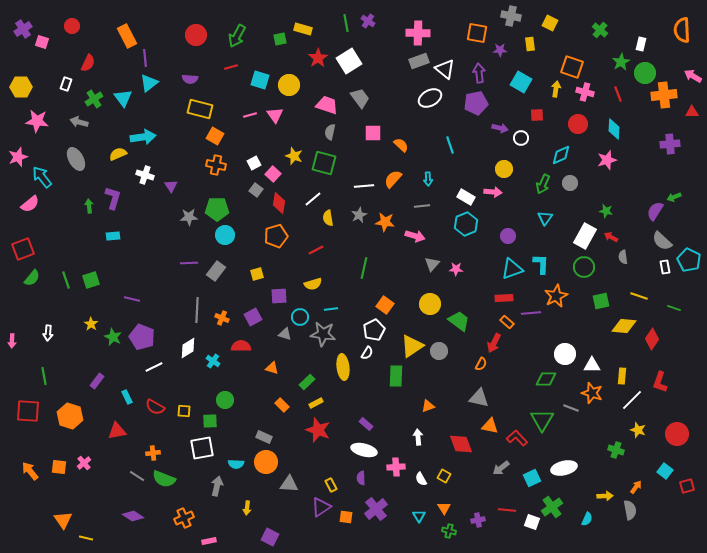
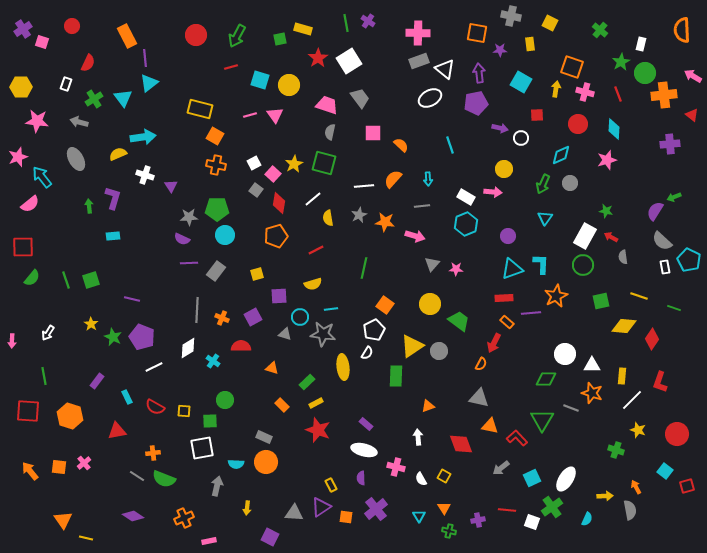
purple semicircle at (190, 79): moved 8 px left, 160 px down; rotated 21 degrees clockwise
red triangle at (692, 112): moved 3 px down; rotated 40 degrees clockwise
yellow star at (294, 156): moved 8 px down; rotated 24 degrees clockwise
red square at (23, 249): moved 2 px up; rotated 20 degrees clockwise
green circle at (584, 267): moved 1 px left, 2 px up
white arrow at (48, 333): rotated 28 degrees clockwise
pink cross at (396, 467): rotated 18 degrees clockwise
white ellipse at (564, 468): moved 2 px right, 11 px down; rotated 45 degrees counterclockwise
gray triangle at (289, 484): moved 5 px right, 29 px down
orange arrow at (636, 487): rotated 64 degrees counterclockwise
